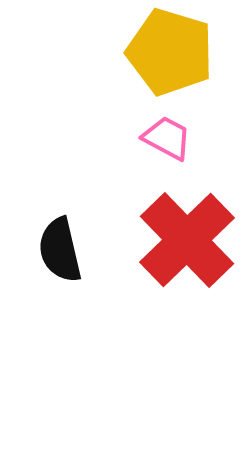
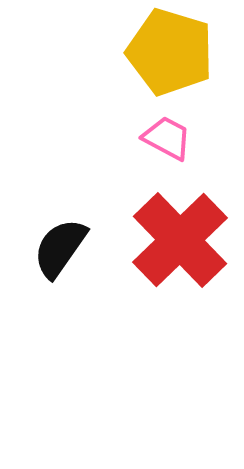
red cross: moved 7 px left
black semicircle: moved 2 px up; rotated 48 degrees clockwise
